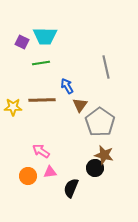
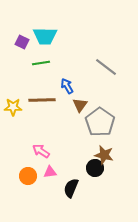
gray line: rotated 40 degrees counterclockwise
